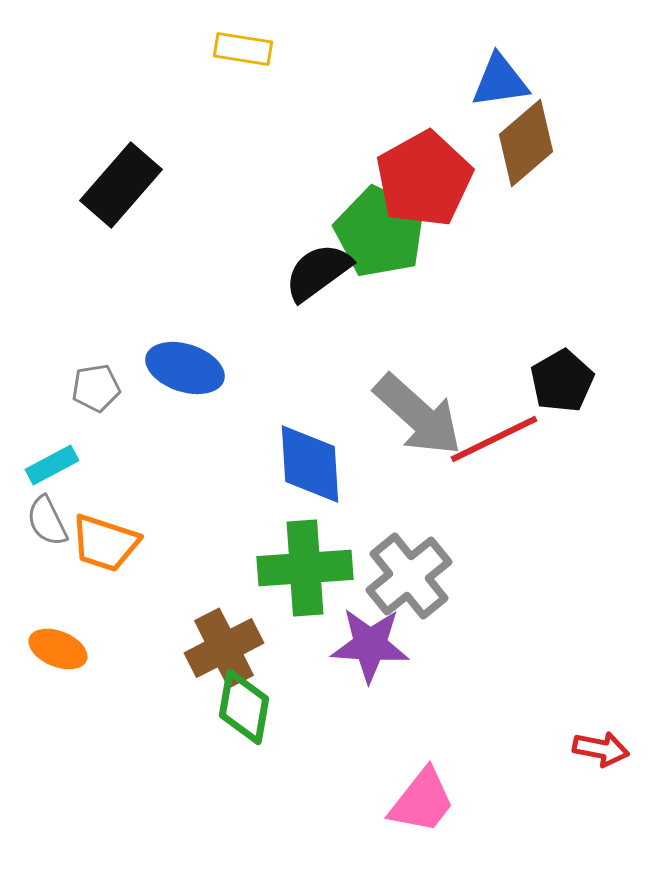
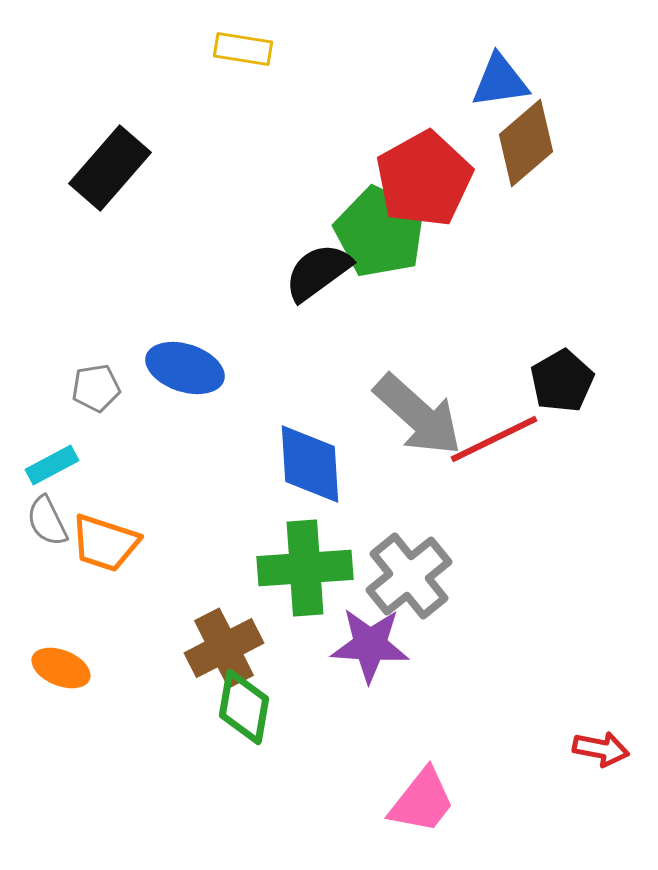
black rectangle: moved 11 px left, 17 px up
orange ellipse: moved 3 px right, 19 px down
